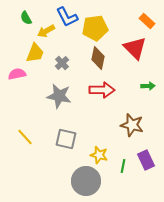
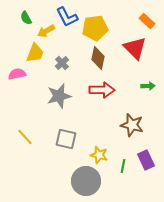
gray star: rotated 25 degrees counterclockwise
